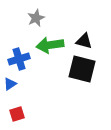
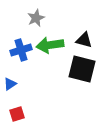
black triangle: moved 1 px up
blue cross: moved 2 px right, 9 px up
